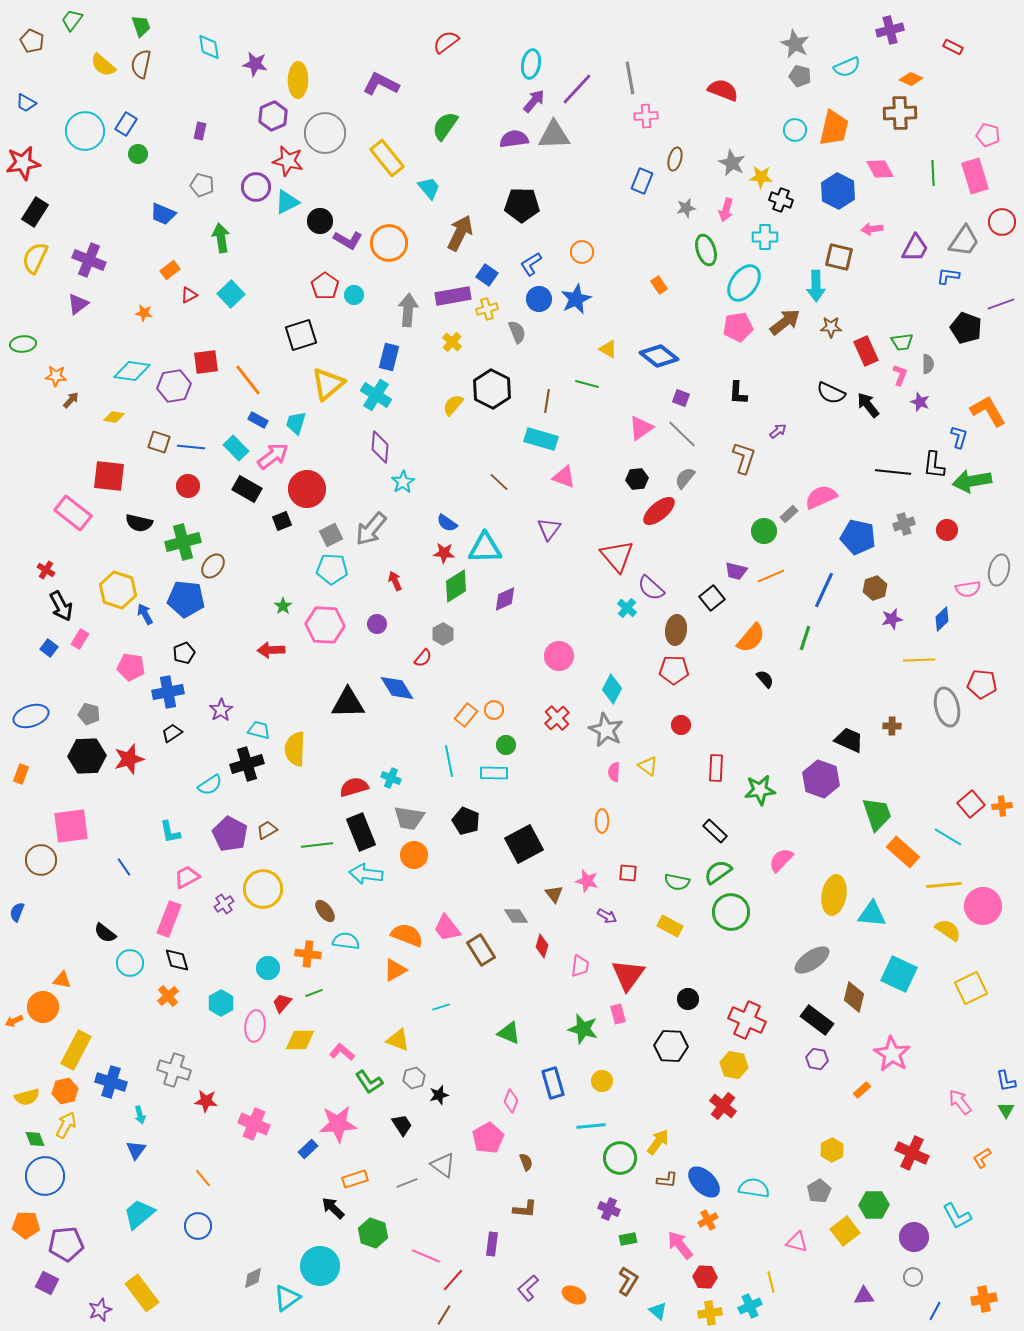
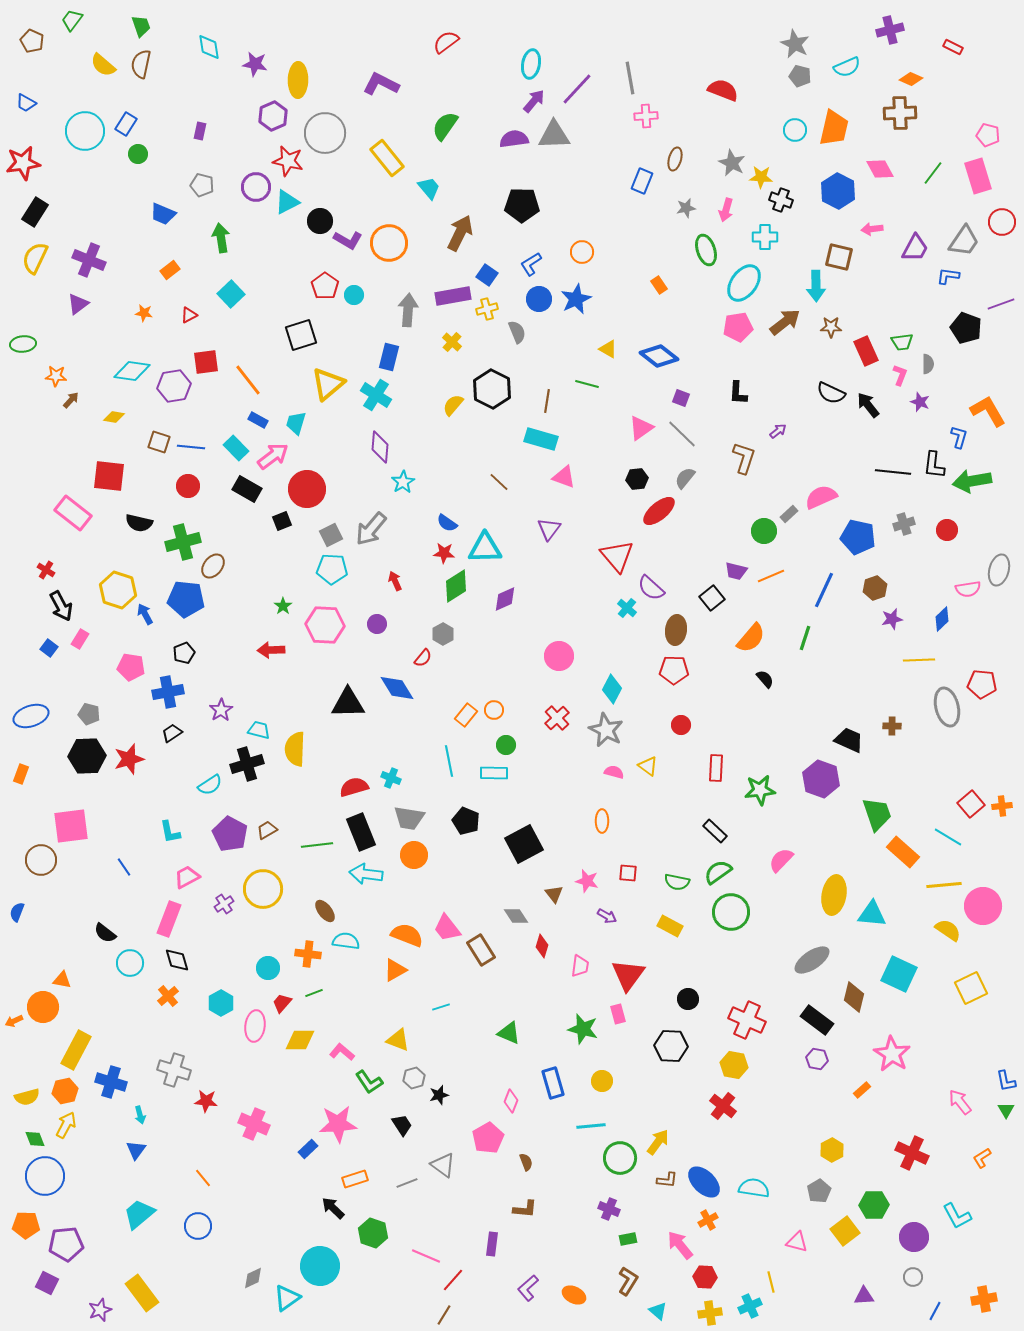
green line at (933, 173): rotated 40 degrees clockwise
pink rectangle at (975, 176): moved 3 px right
red triangle at (189, 295): moved 20 px down
pink semicircle at (614, 772): rotated 102 degrees clockwise
